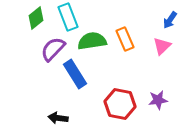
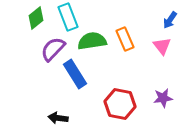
pink triangle: rotated 24 degrees counterclockwise
purple star: moved 5 px right, 2 px up
